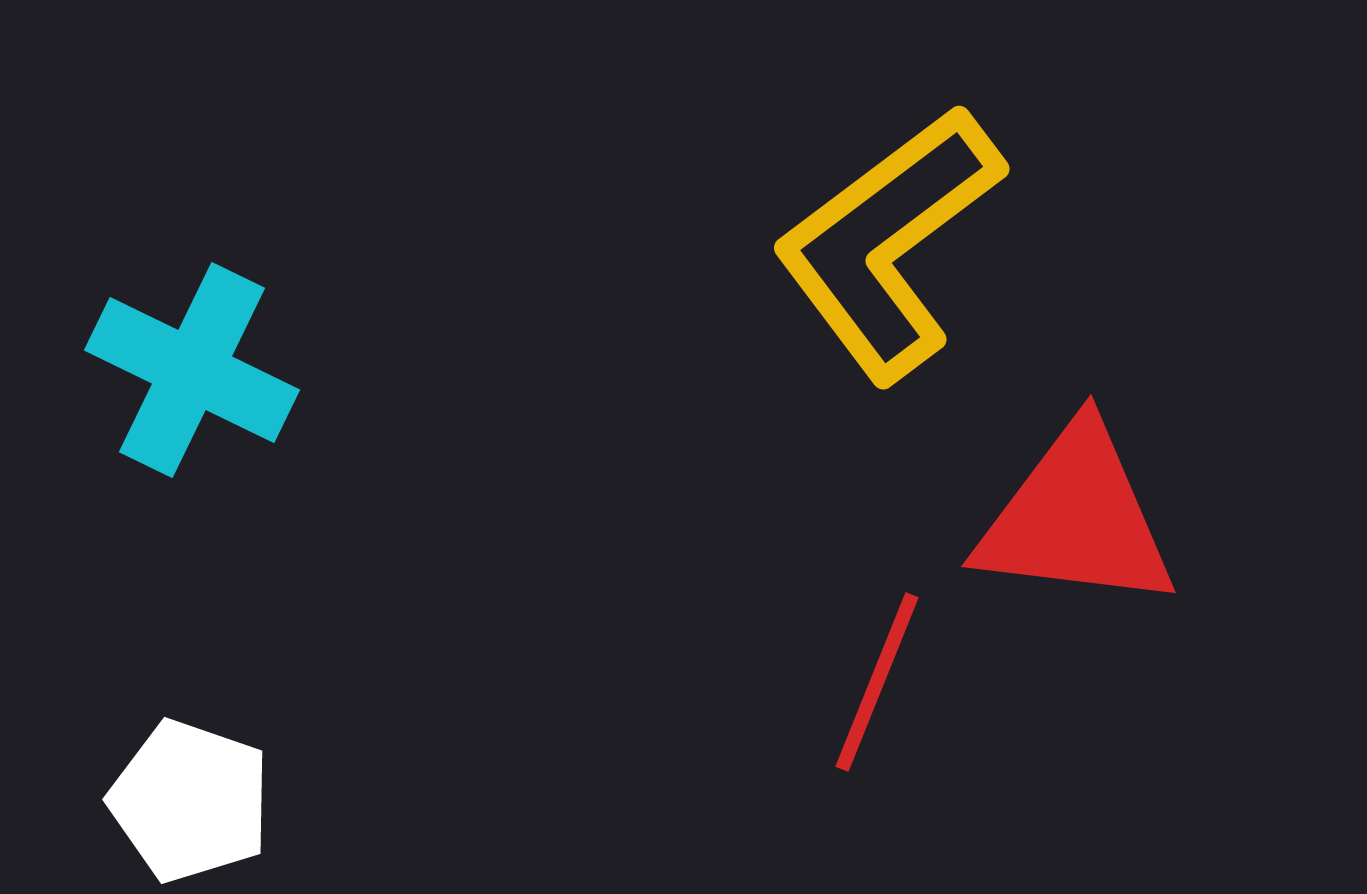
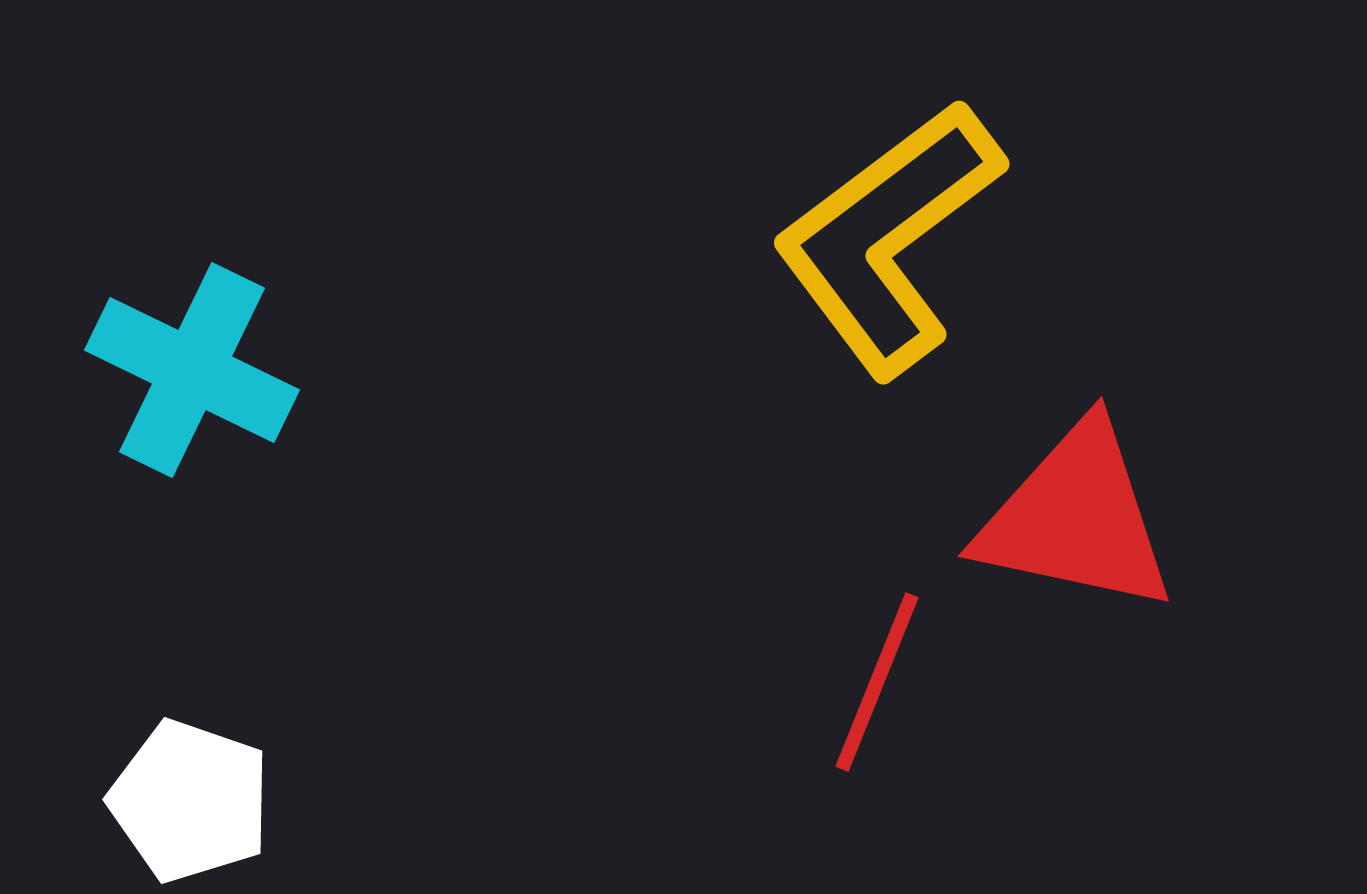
yellow L-shape: moved 5 px up
red triangle: rotated 5 degrees clockwise
